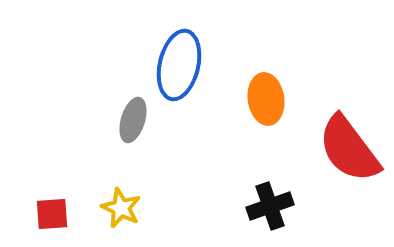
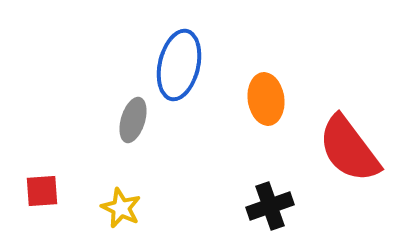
red square: moved 10 px left, 23 px up
